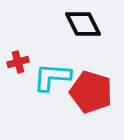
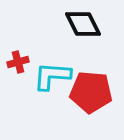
cyan L-shape: moved 1 px up
red pentagon: rotated 12 degrees counterclockwise
